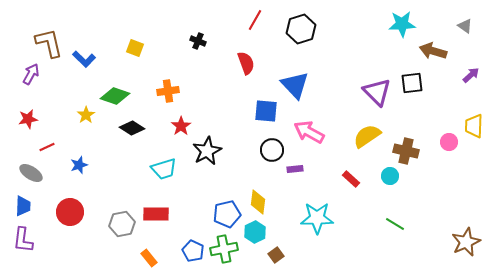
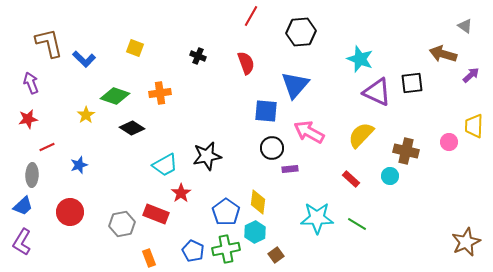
red line at (255, 20): moved 4 px left, 4 px up
cyan star at (402, 24): moved 42 px left, 35 px down; rotated 24 degrees clockwise
black hexagon at (301, 29): moved 3 px down; rotated 12 degrees clockwise
black cross at (198, 41): moved 15 px down
brown arrow at (433, 51): moved 10 px right, 3 px down
purple arrow at (31, 74): moved 9 px down; rotated 50 degrees counterclockwise
blue triangle at (295, 85): rotated 24 degrees clockwise
orange cross at (168, 91): moved 8 px left, 2 px down
purple triangle at (377, 92): rotated 20 degrees counterclockwise
red star at (181, 126): moved 67 px down
yellow semicircle at (367, 136): moved 6 px left, 1 px up; rotated 12 degrees counterclockwise
black circle at (272, 150): moved 2 px up
black star at (207, 151): moved 5 px down; rotated 16 degrees clockwise
cyan trapezoid at (164, 169): moved 1 px right, 4 px up; rotated 12 degrees counterclockwise
purple rectangle at (295, 169): moved 5 px left
gray ellipse at (31, 173): moved 1 px right, 2 px down; rotated 60 degrees clockwise
blue trapezoid at (23, 206): rotated 45 degrees clockwise
red rectangle at (156, 214): rotated 20 degrees clockwise
blue pentagon at (227, 214): moved 1 px left, 2 px up; rotated 24 degrees counterclockwise
green line at (395, 224): moved 38 px left
purple L-shape at (23, 240): moved 1 px left, 2 px down; rotated 24 degrees clockwise
green cross at (224, 249): moved 2 px right
orange rectangle at (149, 258): rotated 18 degrees clockwise
